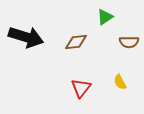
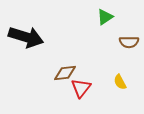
brown diamond: moved 11 px left, 31 px down
